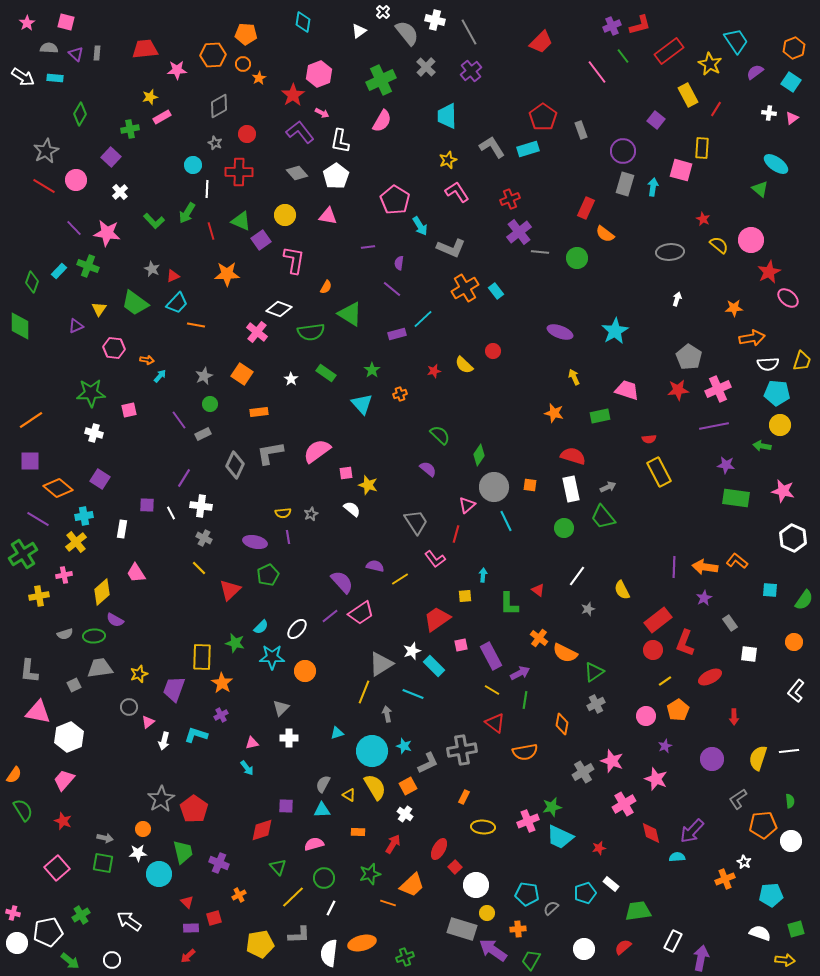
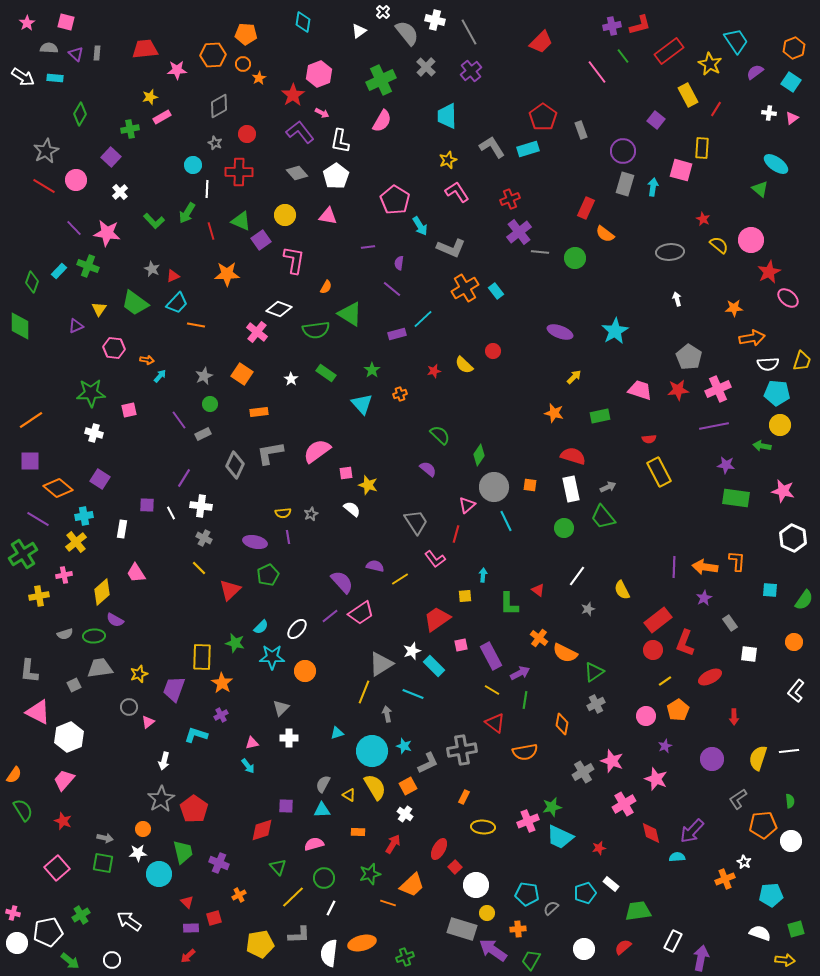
purple cross at (612, 26): rotated 12 degrees clockwise
green circle at (577, 258): moved 2 px left
white arrow at (677, 299): rotated 32 degrees counterclockwise
green semicircle at (311, 332): moved 5 px right, 2 px up
yellow arrow at (574, 377): rotated 70 degrees clockwise
pink trapezoid at (627, 390): moved 13 px right
orange L-shape at (737, 561): rotated 55 degrees clockwise
pink triangle at (38, 712): rotated 16 degrees clockwise
white arrow at (164, 741): moved 20 px down
cyan arrow at (247, 768): moved 1 px right, 2 px up
